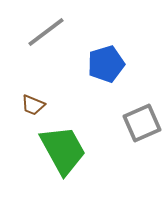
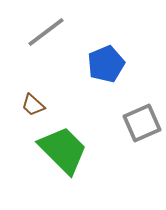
blue pentagon: rotated 6 degrees counterclockwise
brown trapezoid: rotated 20 degrees clockwise
green trapezoid: rotated 16 degrees counterclockwise
